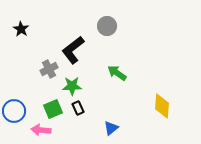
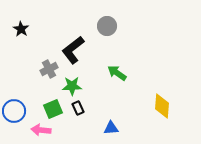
blue triangle: rotated 35 degrees clockwise
